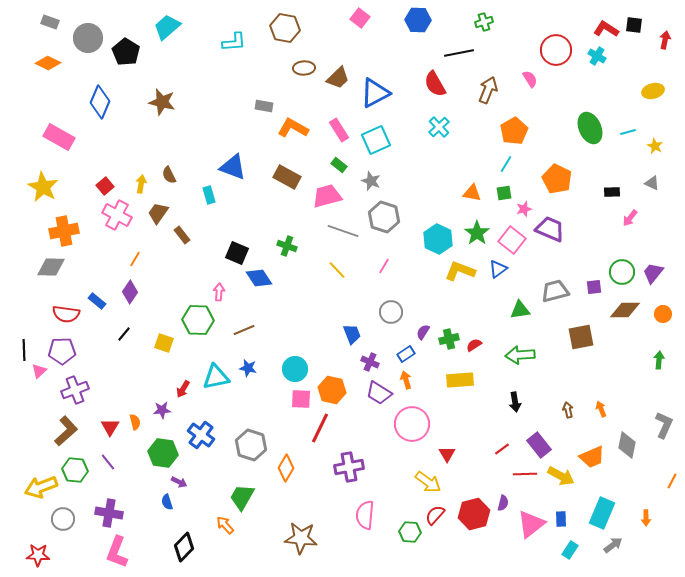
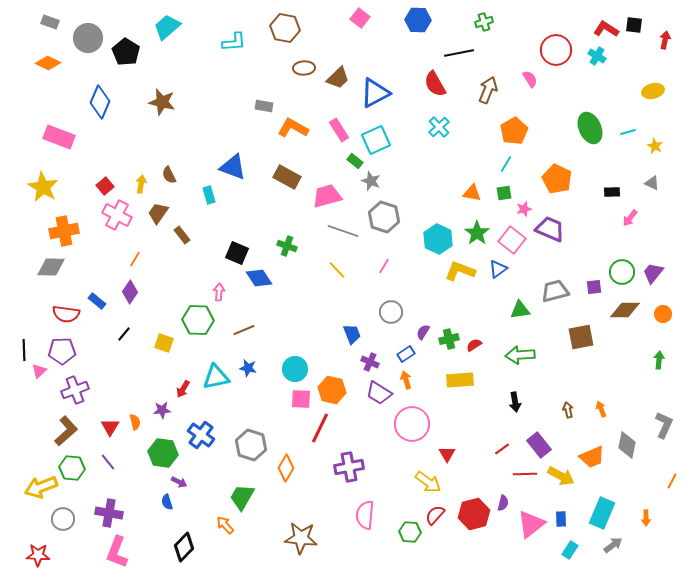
pink rectangle at (59, 137): rotated 8 degrees counterclockwise
green rectangle at (339, 165): moved 16 px right, 4 px up
green hexagon at (75, 470): moved 3 px left, 2 px up
